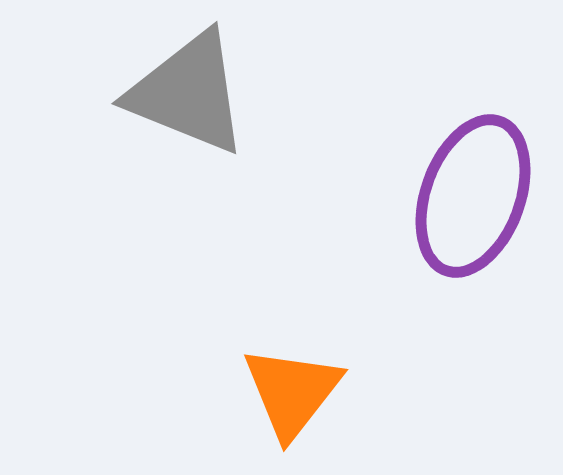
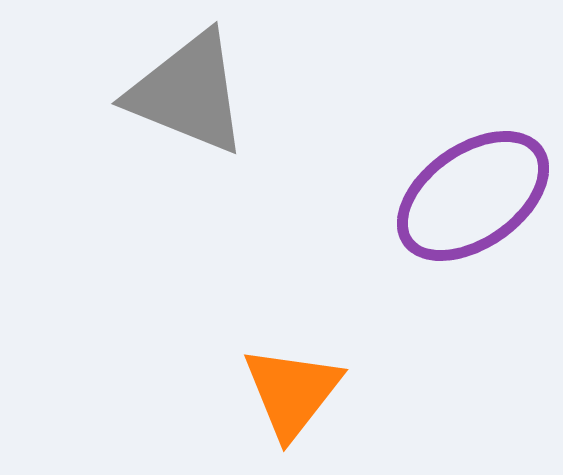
purple ellipse: rotated 35 degrees clockwise
